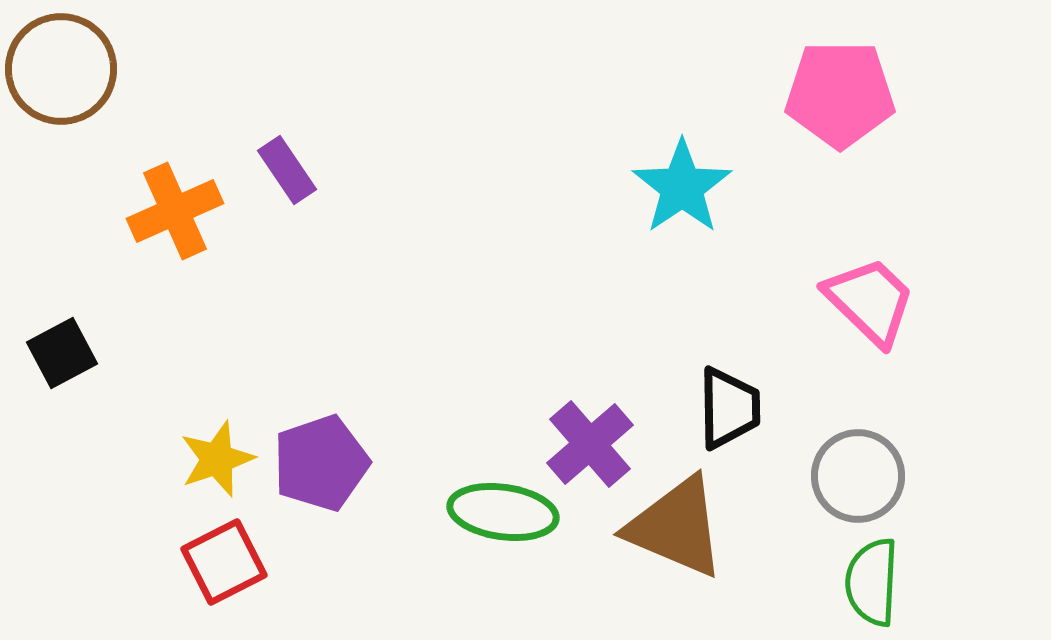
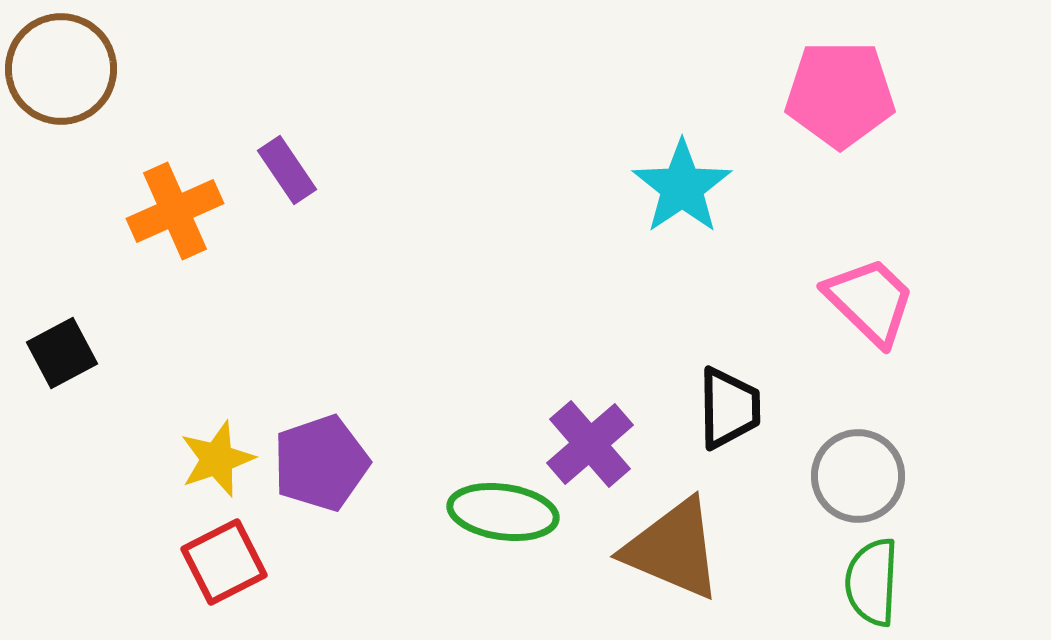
brown triangle: moved 3 px left, 22 px down
